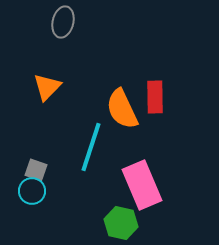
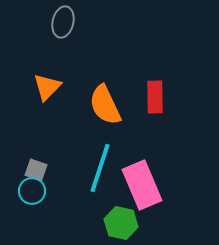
orange semicircle: moved 17 px left, 4 px up
cyan line: moved 9 px right, 21 px down
